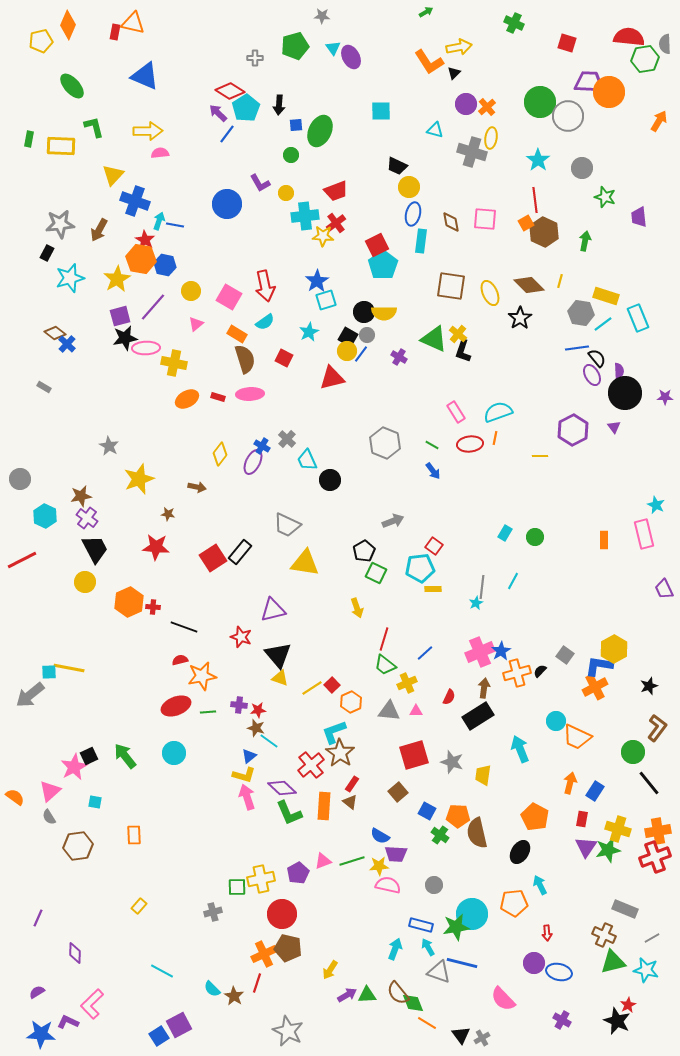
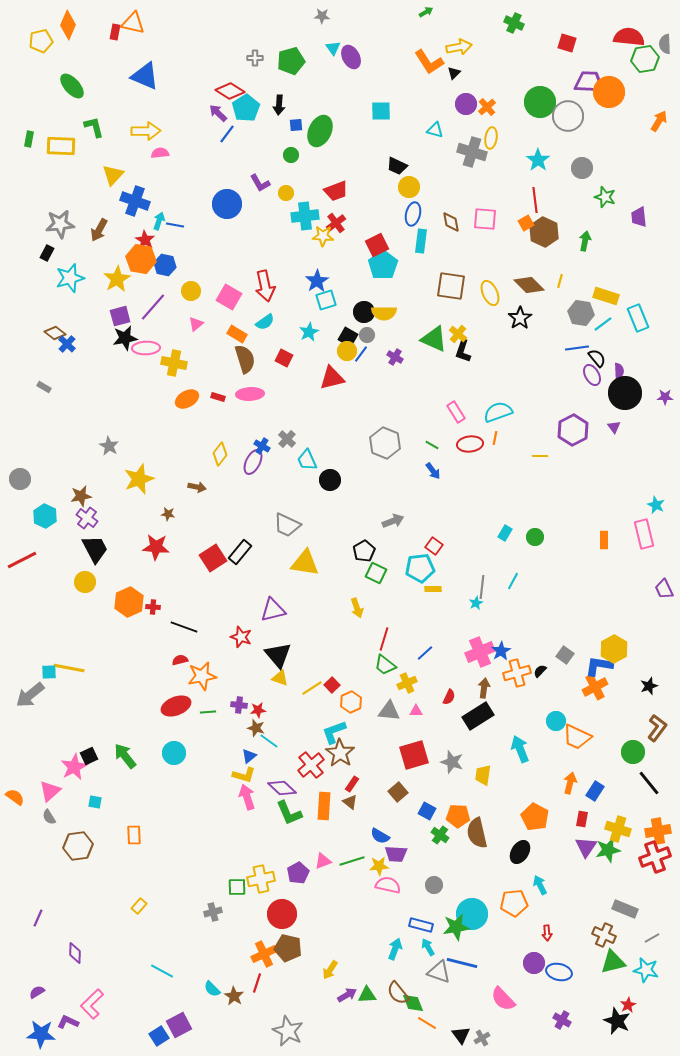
green pentagon at (295, 46): moved 4 px left, 15 px down
yellow arrow at (148, 131): moved 2 px left
purple cross at (399, 357): moved 4 px left
